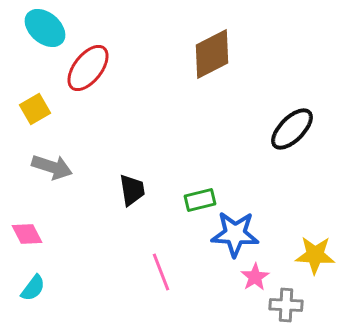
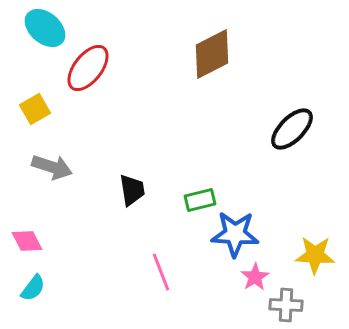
pink diamond: moved 7 px down
